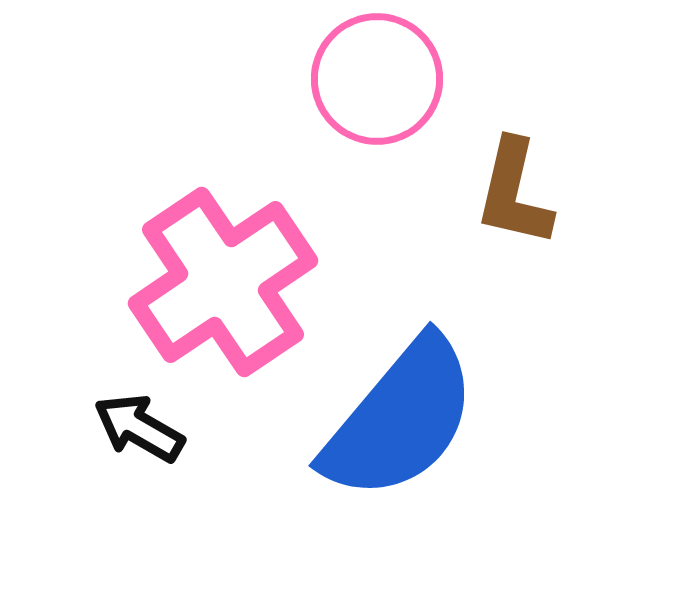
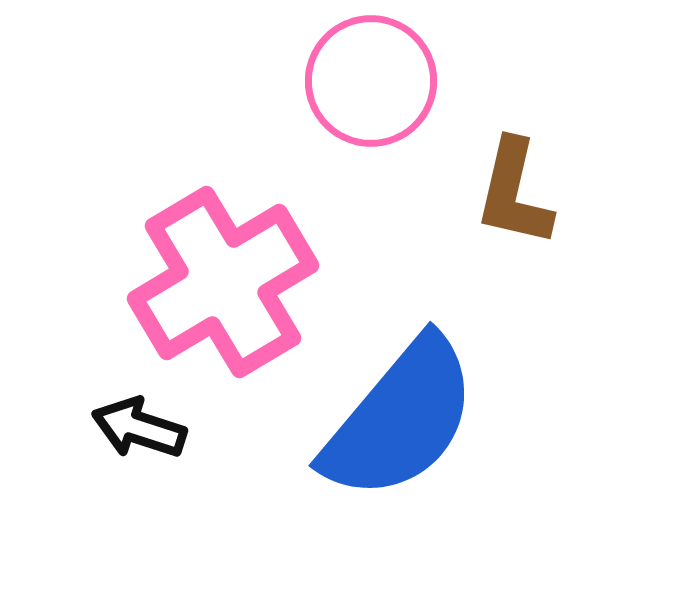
pink circle: moved 6 px left, 2 px down
pink cross: rotated 3 degrees clockwise
black arrow: rotated 12 degrees counterclockwise
